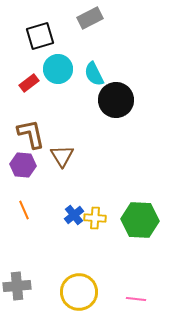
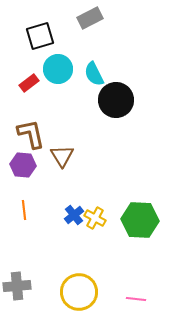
orange line: rotated 18 degrees clockwise
yellow cross: rotated 25 degrees clockwise
